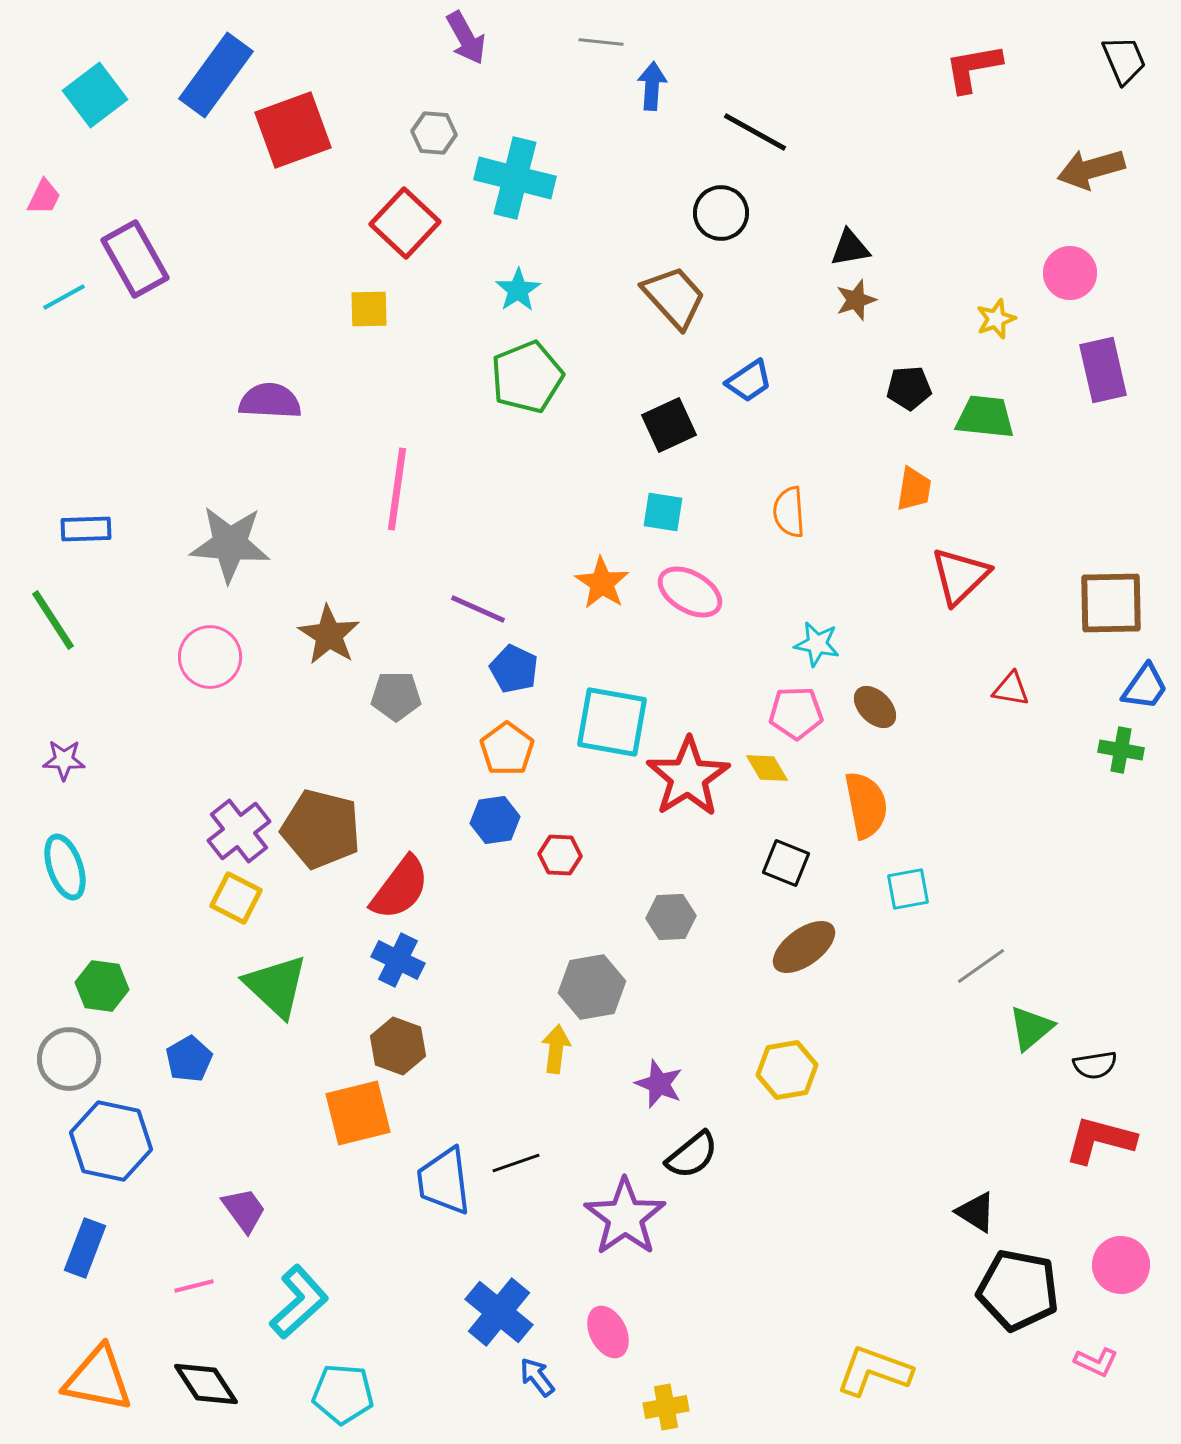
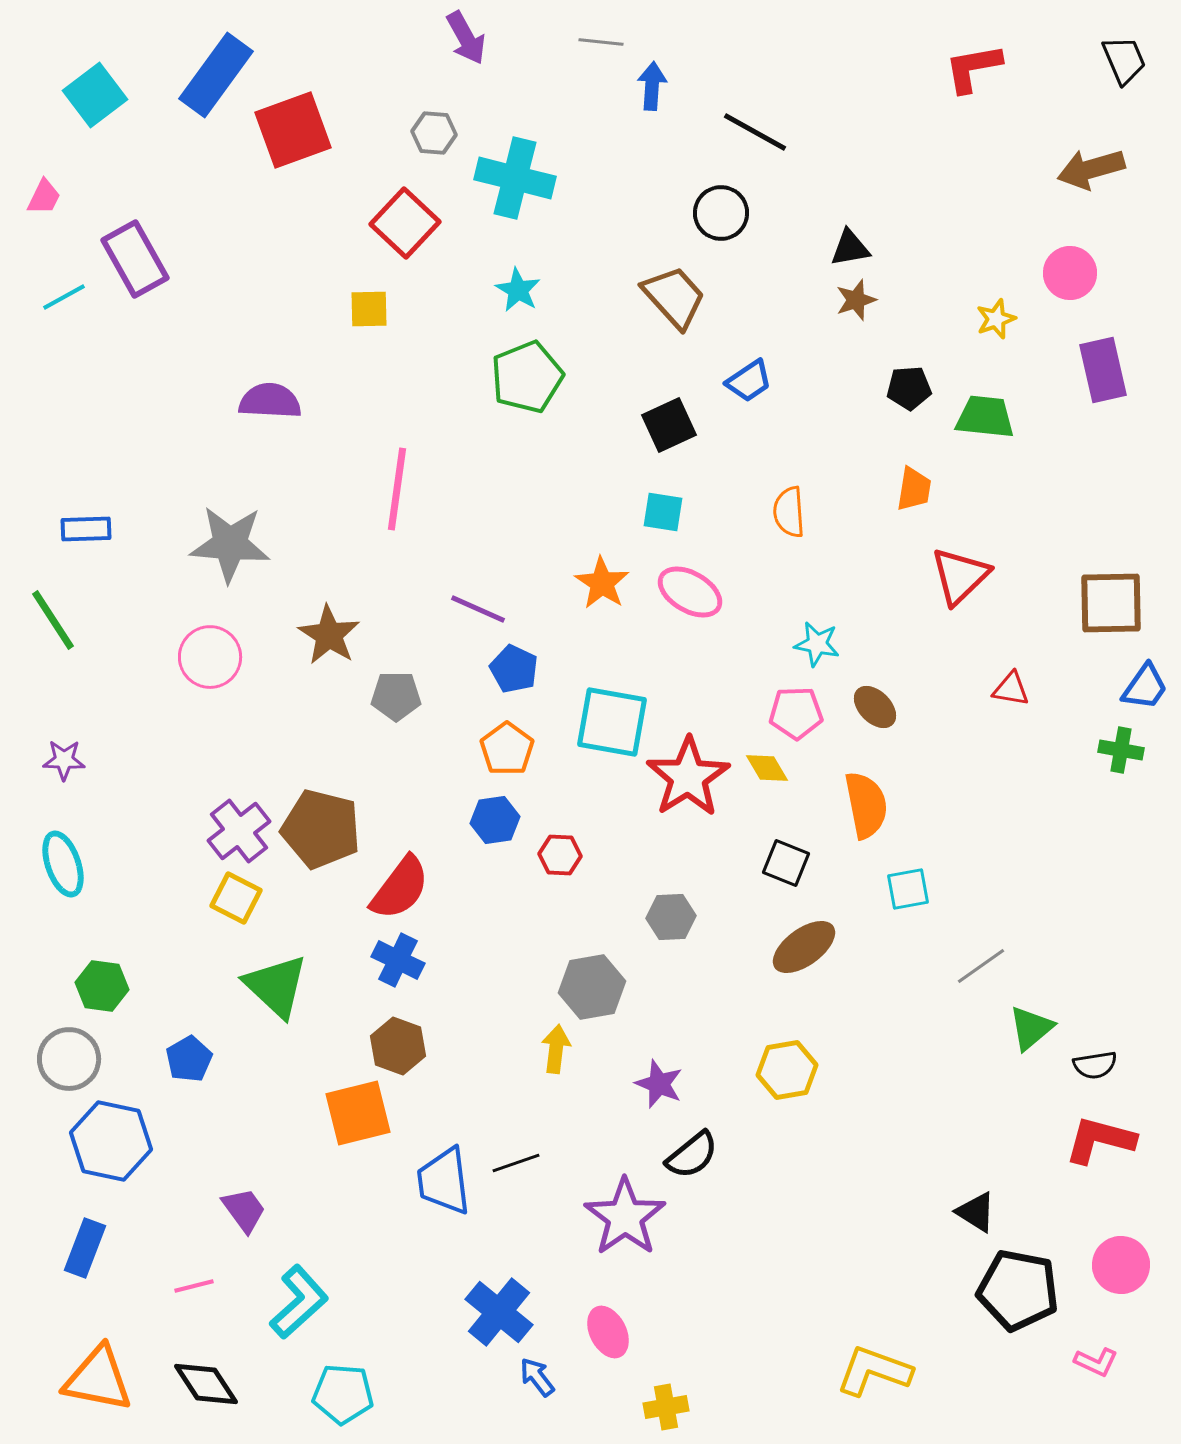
cyan star at (518, 290): rotated 9 degrees counterclockwise
cyan ellipse at (65, 867): moved 2 px left, 3 px up
